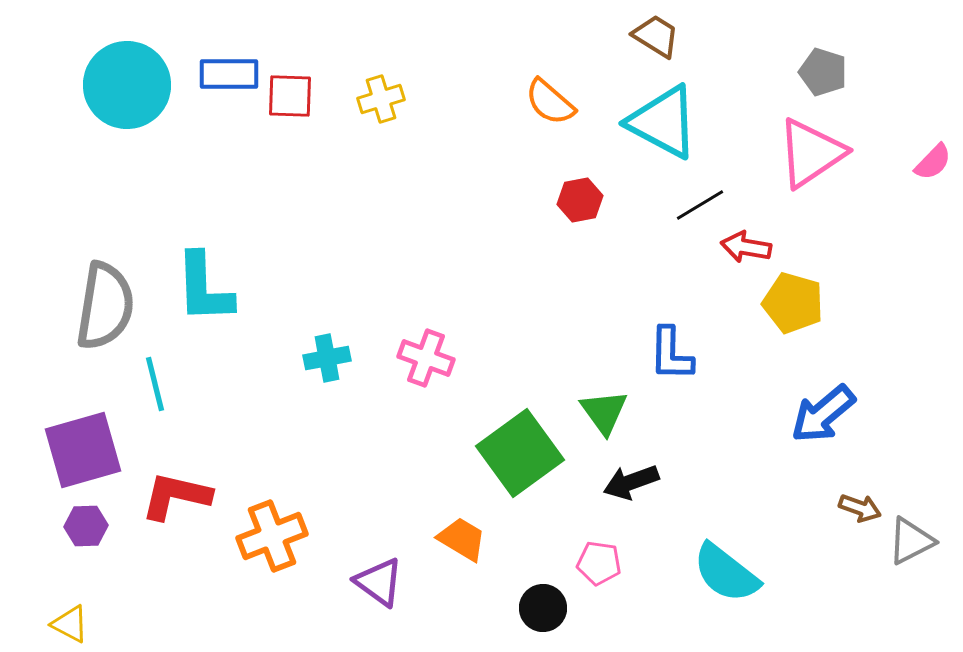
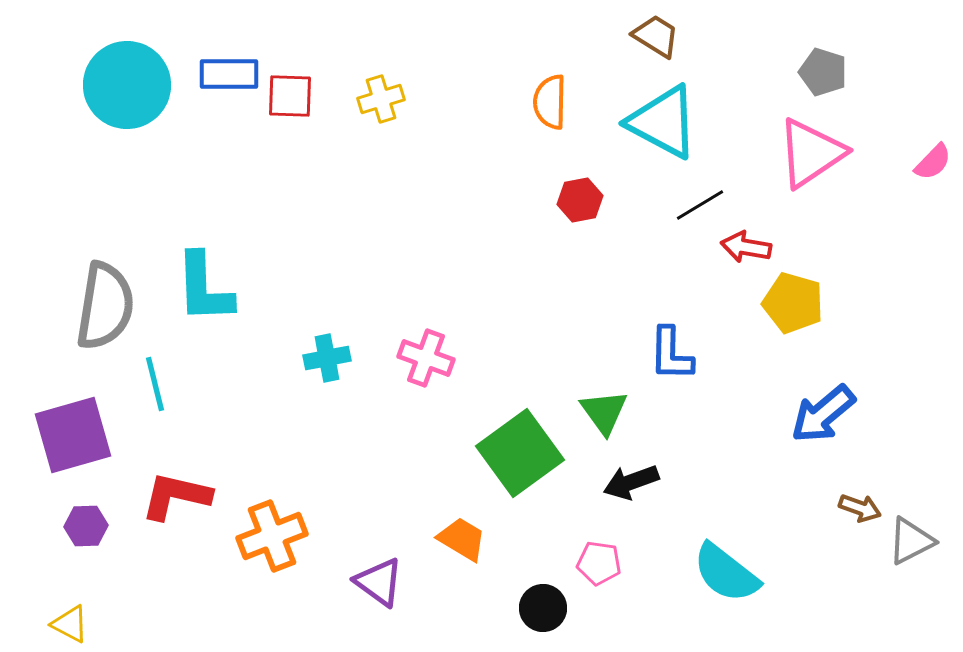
orange semicircle: rotated 50 degrees clockwise
purple square: moved 10 px left, 15 px up
